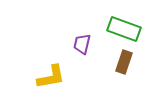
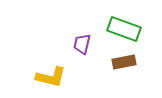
brown rectangle: rotated 60 degrees clockwise
yellow L-shape: rotated 24 degrees clockwise
